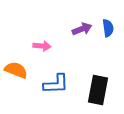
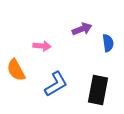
blue semicircle: moved 15 px down
orange semicircle: rotated 140 degrees counterclockwise
blue L-shape: rotated 28 degrees counterclockwise
